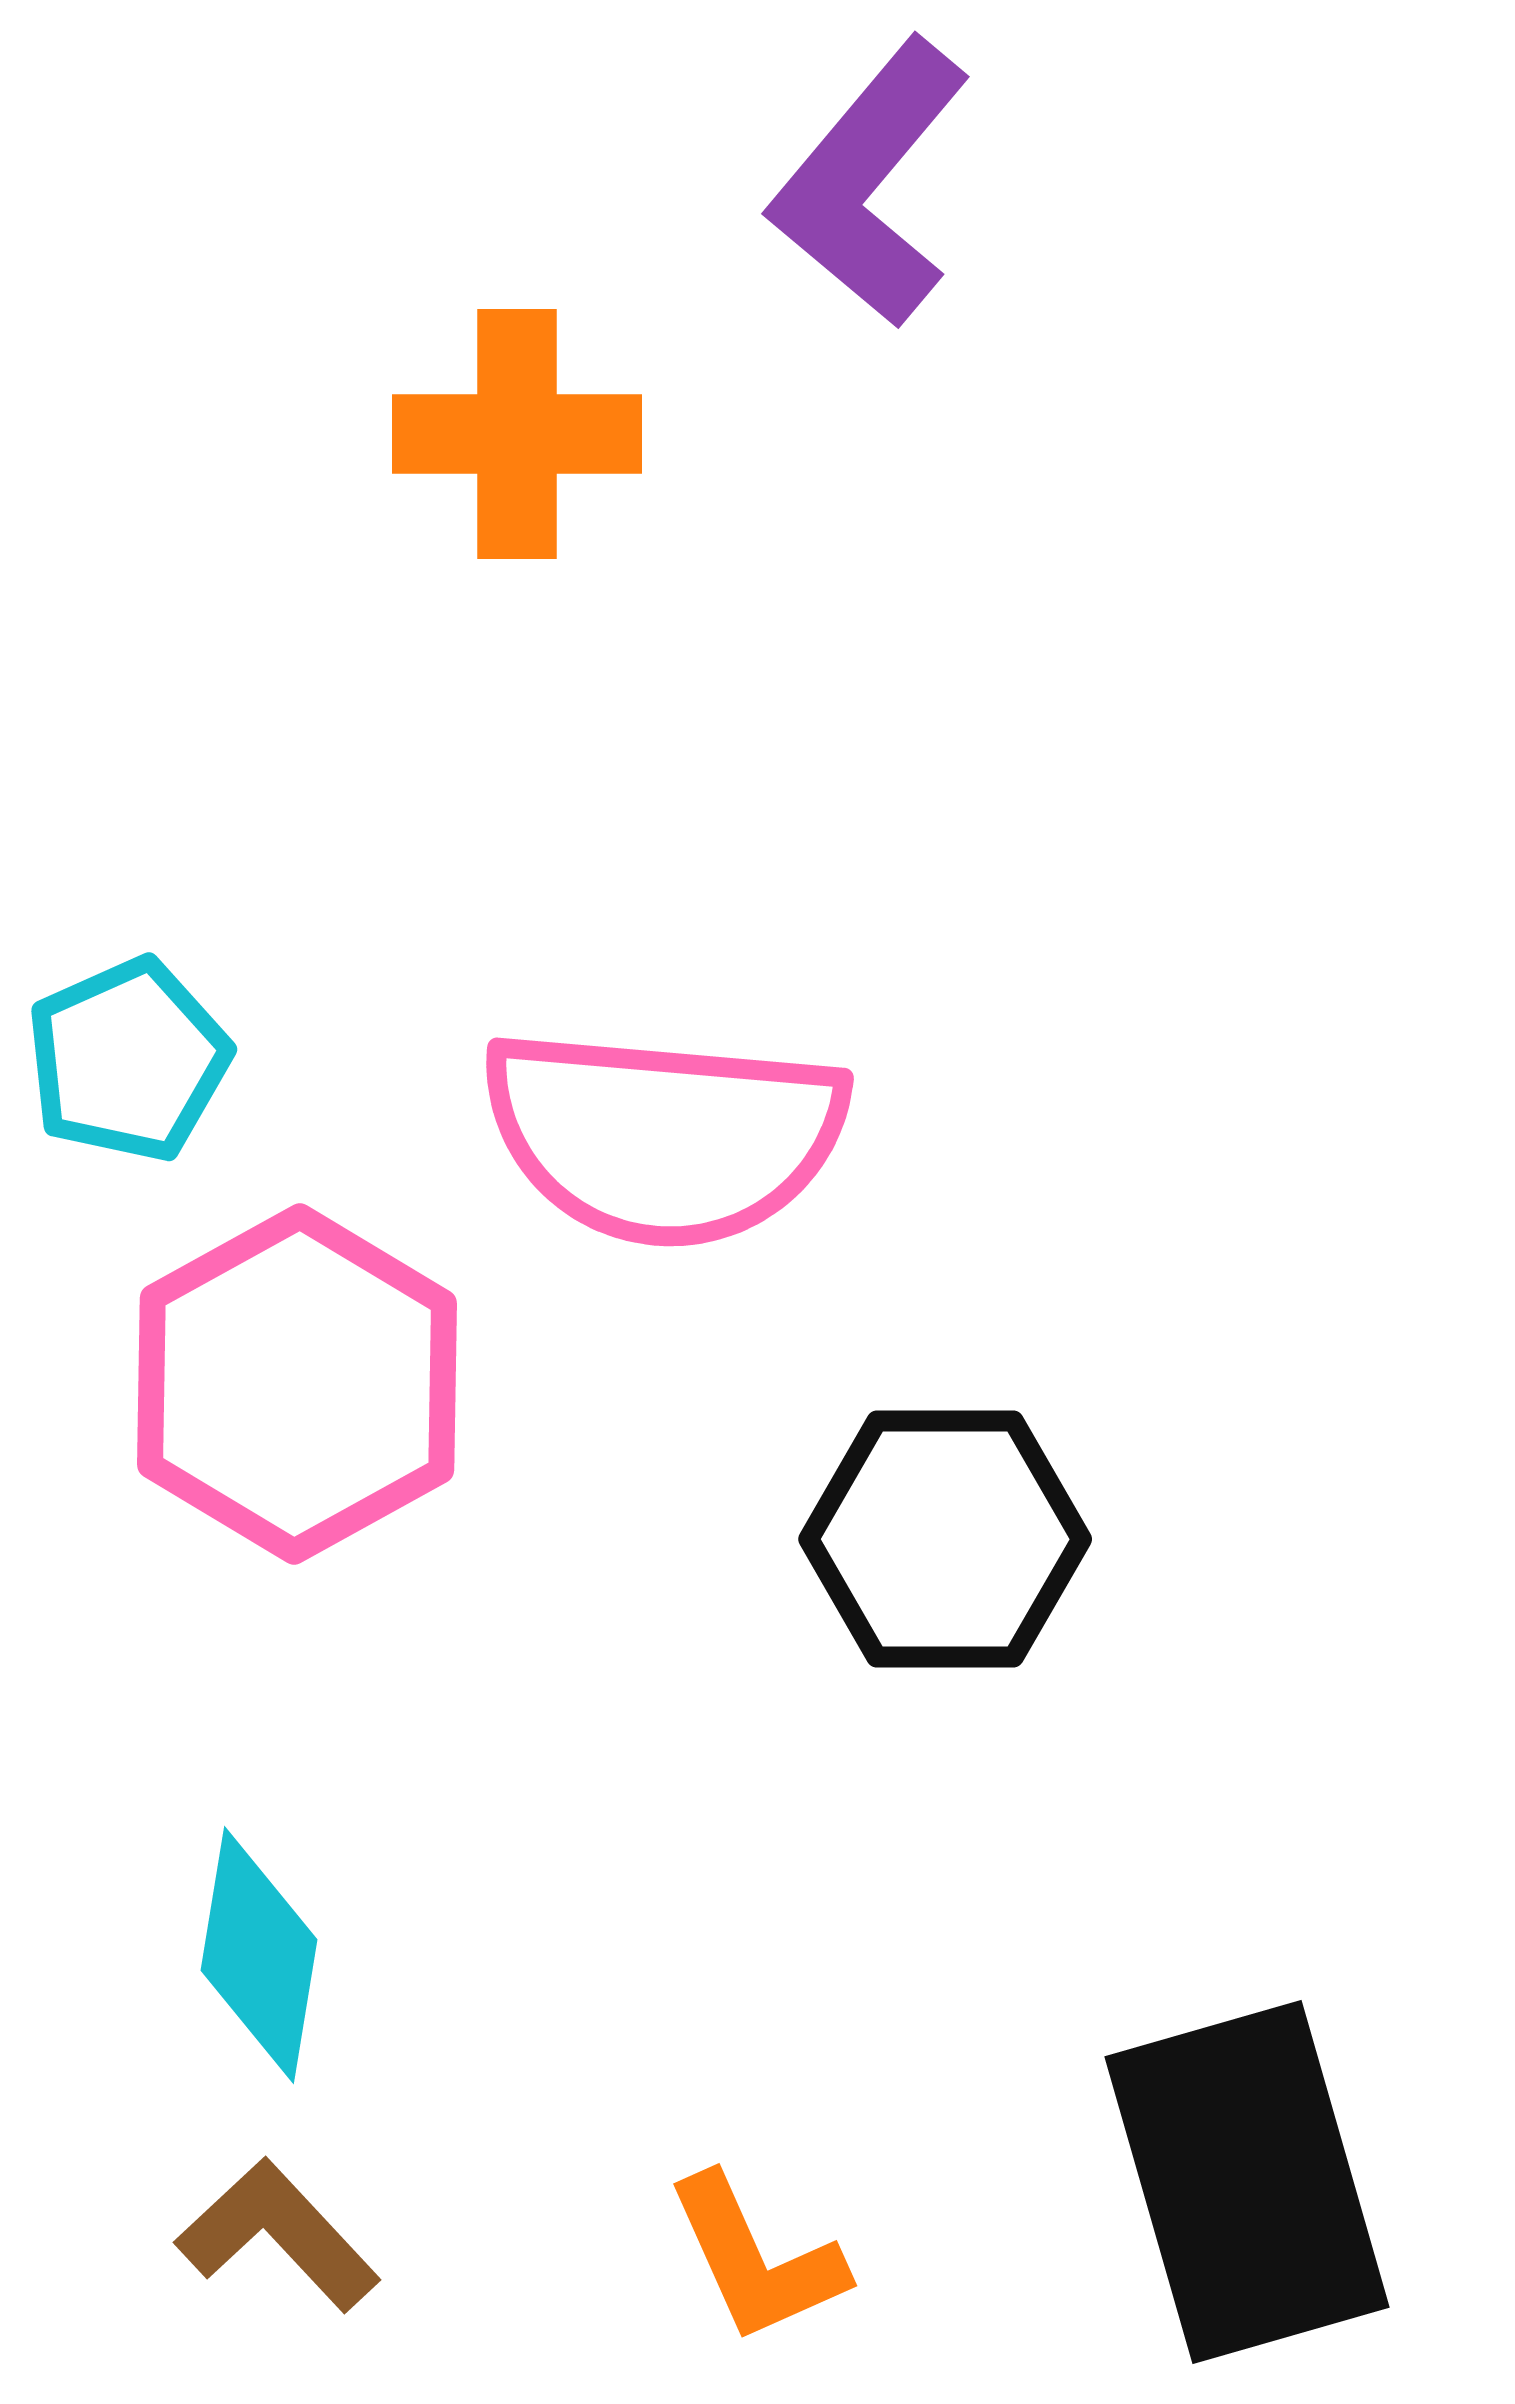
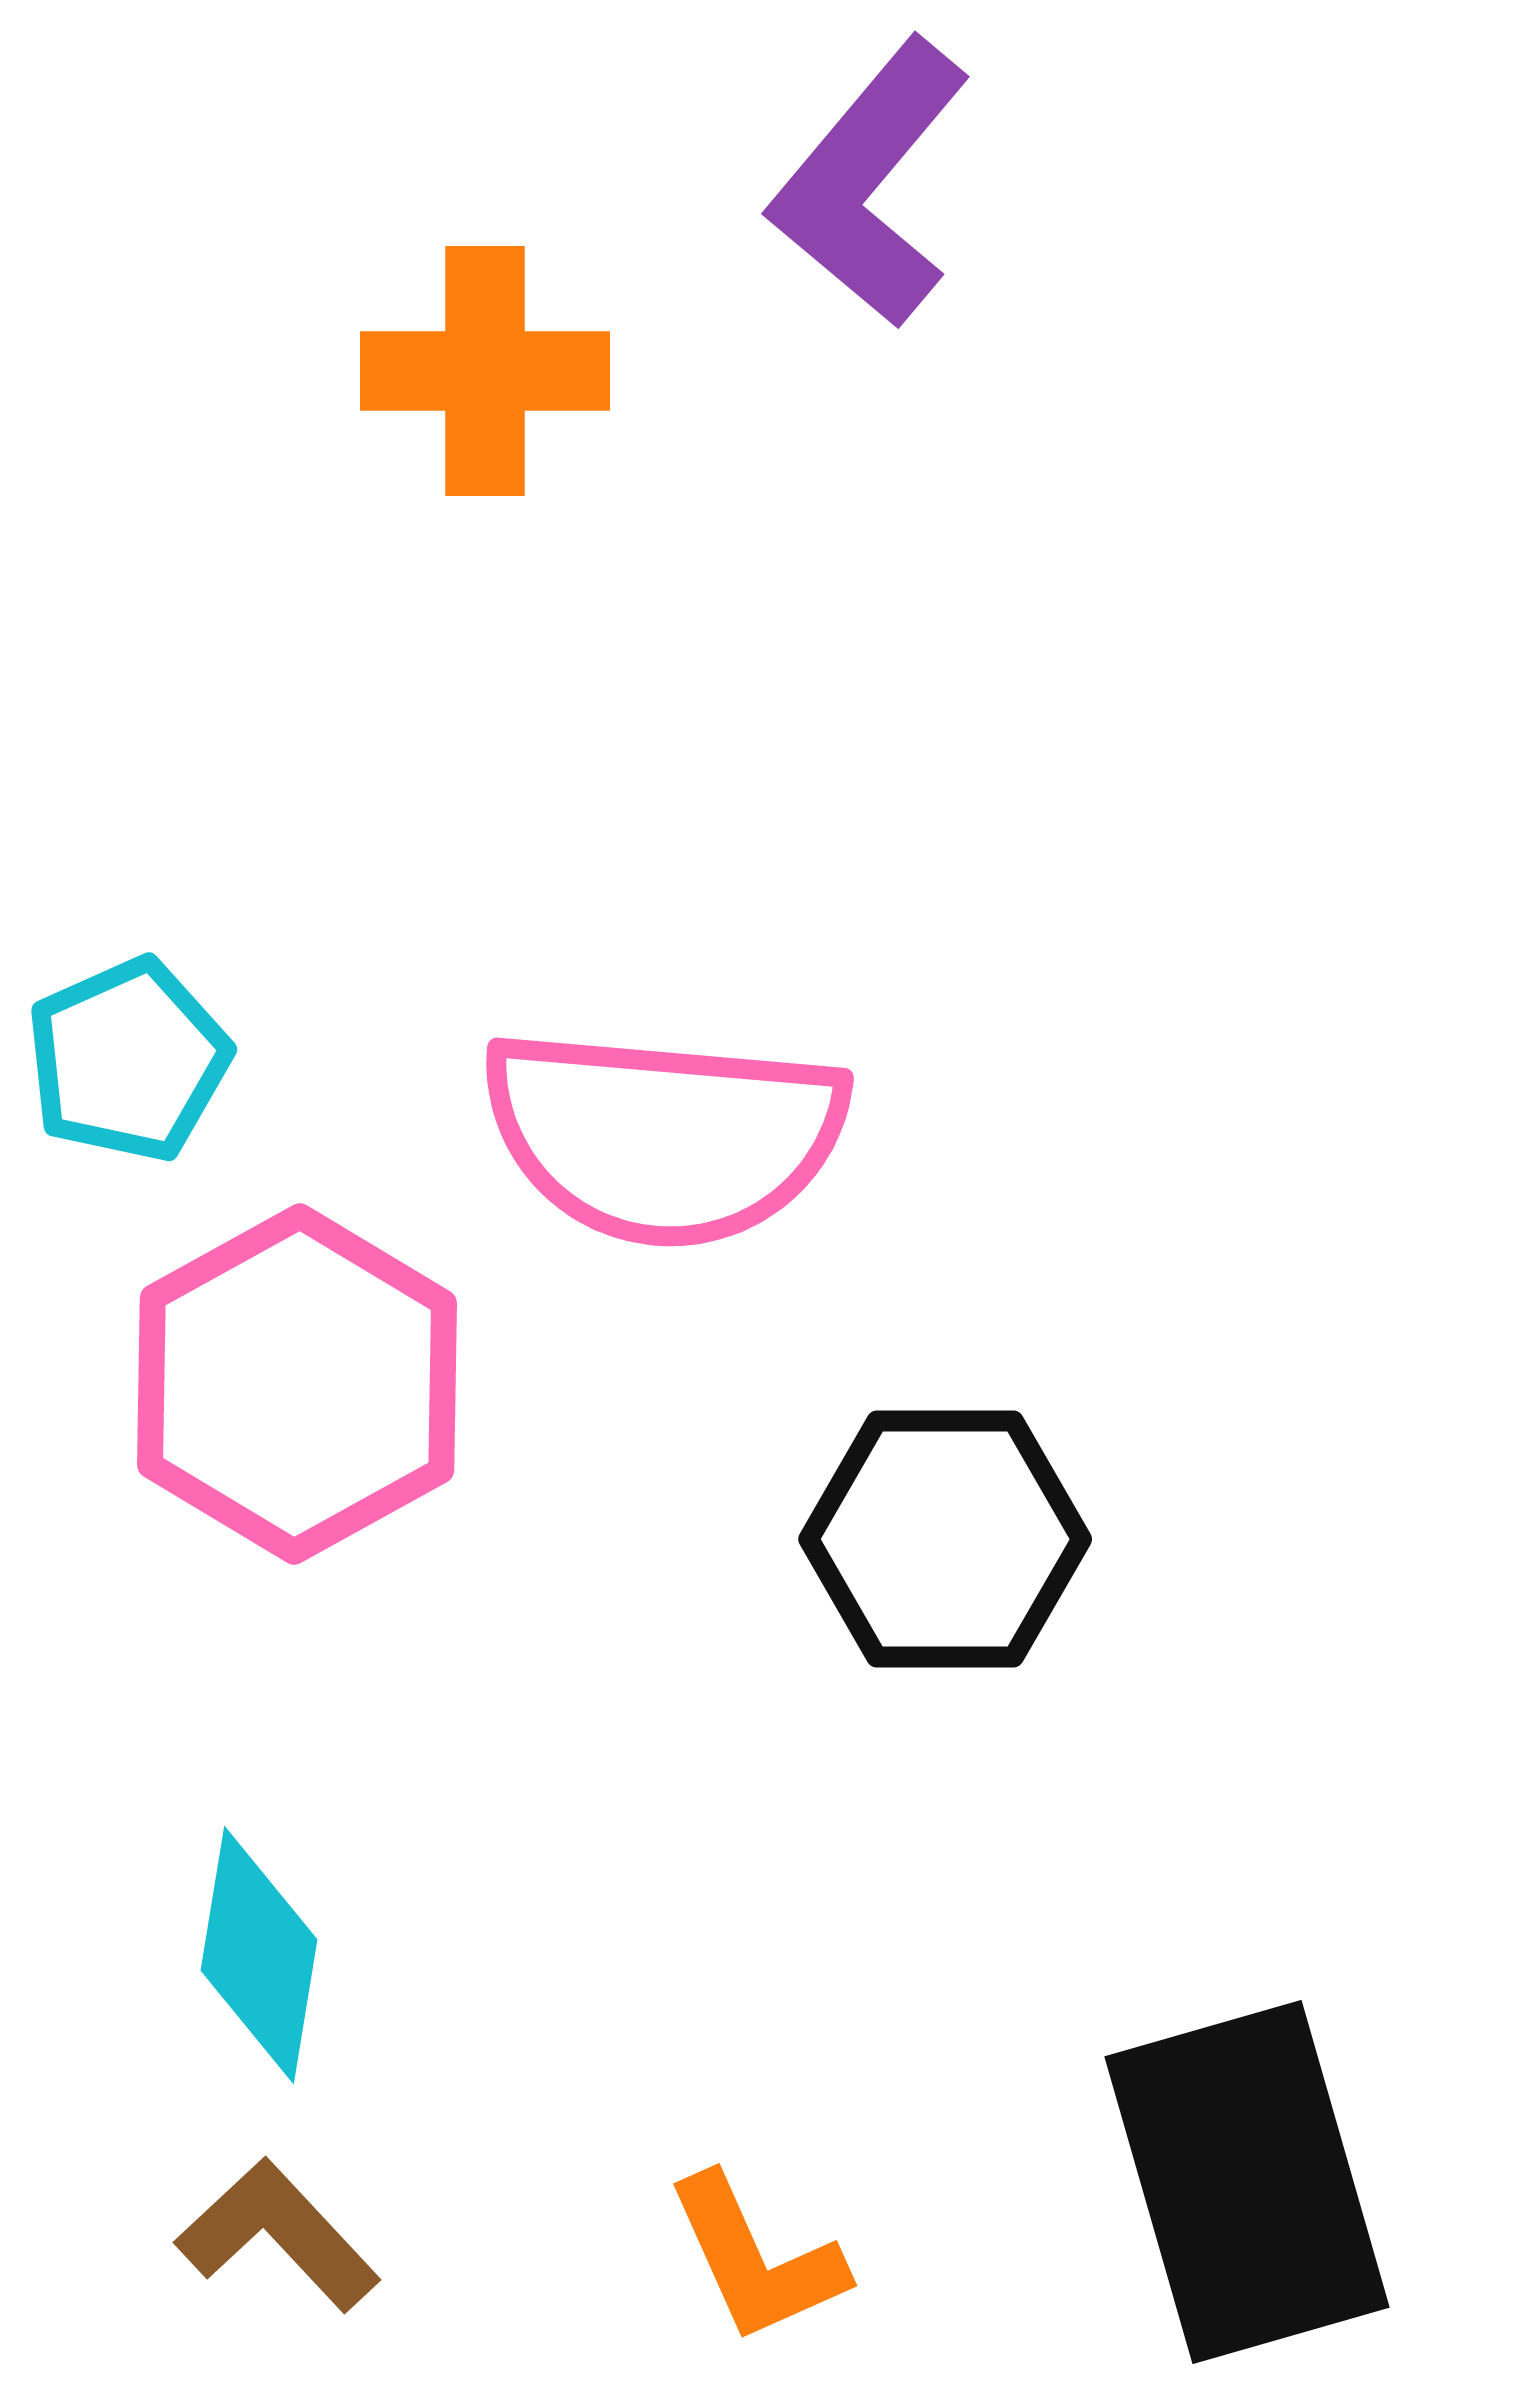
orange cross: moved 32 px left, 63 px up
